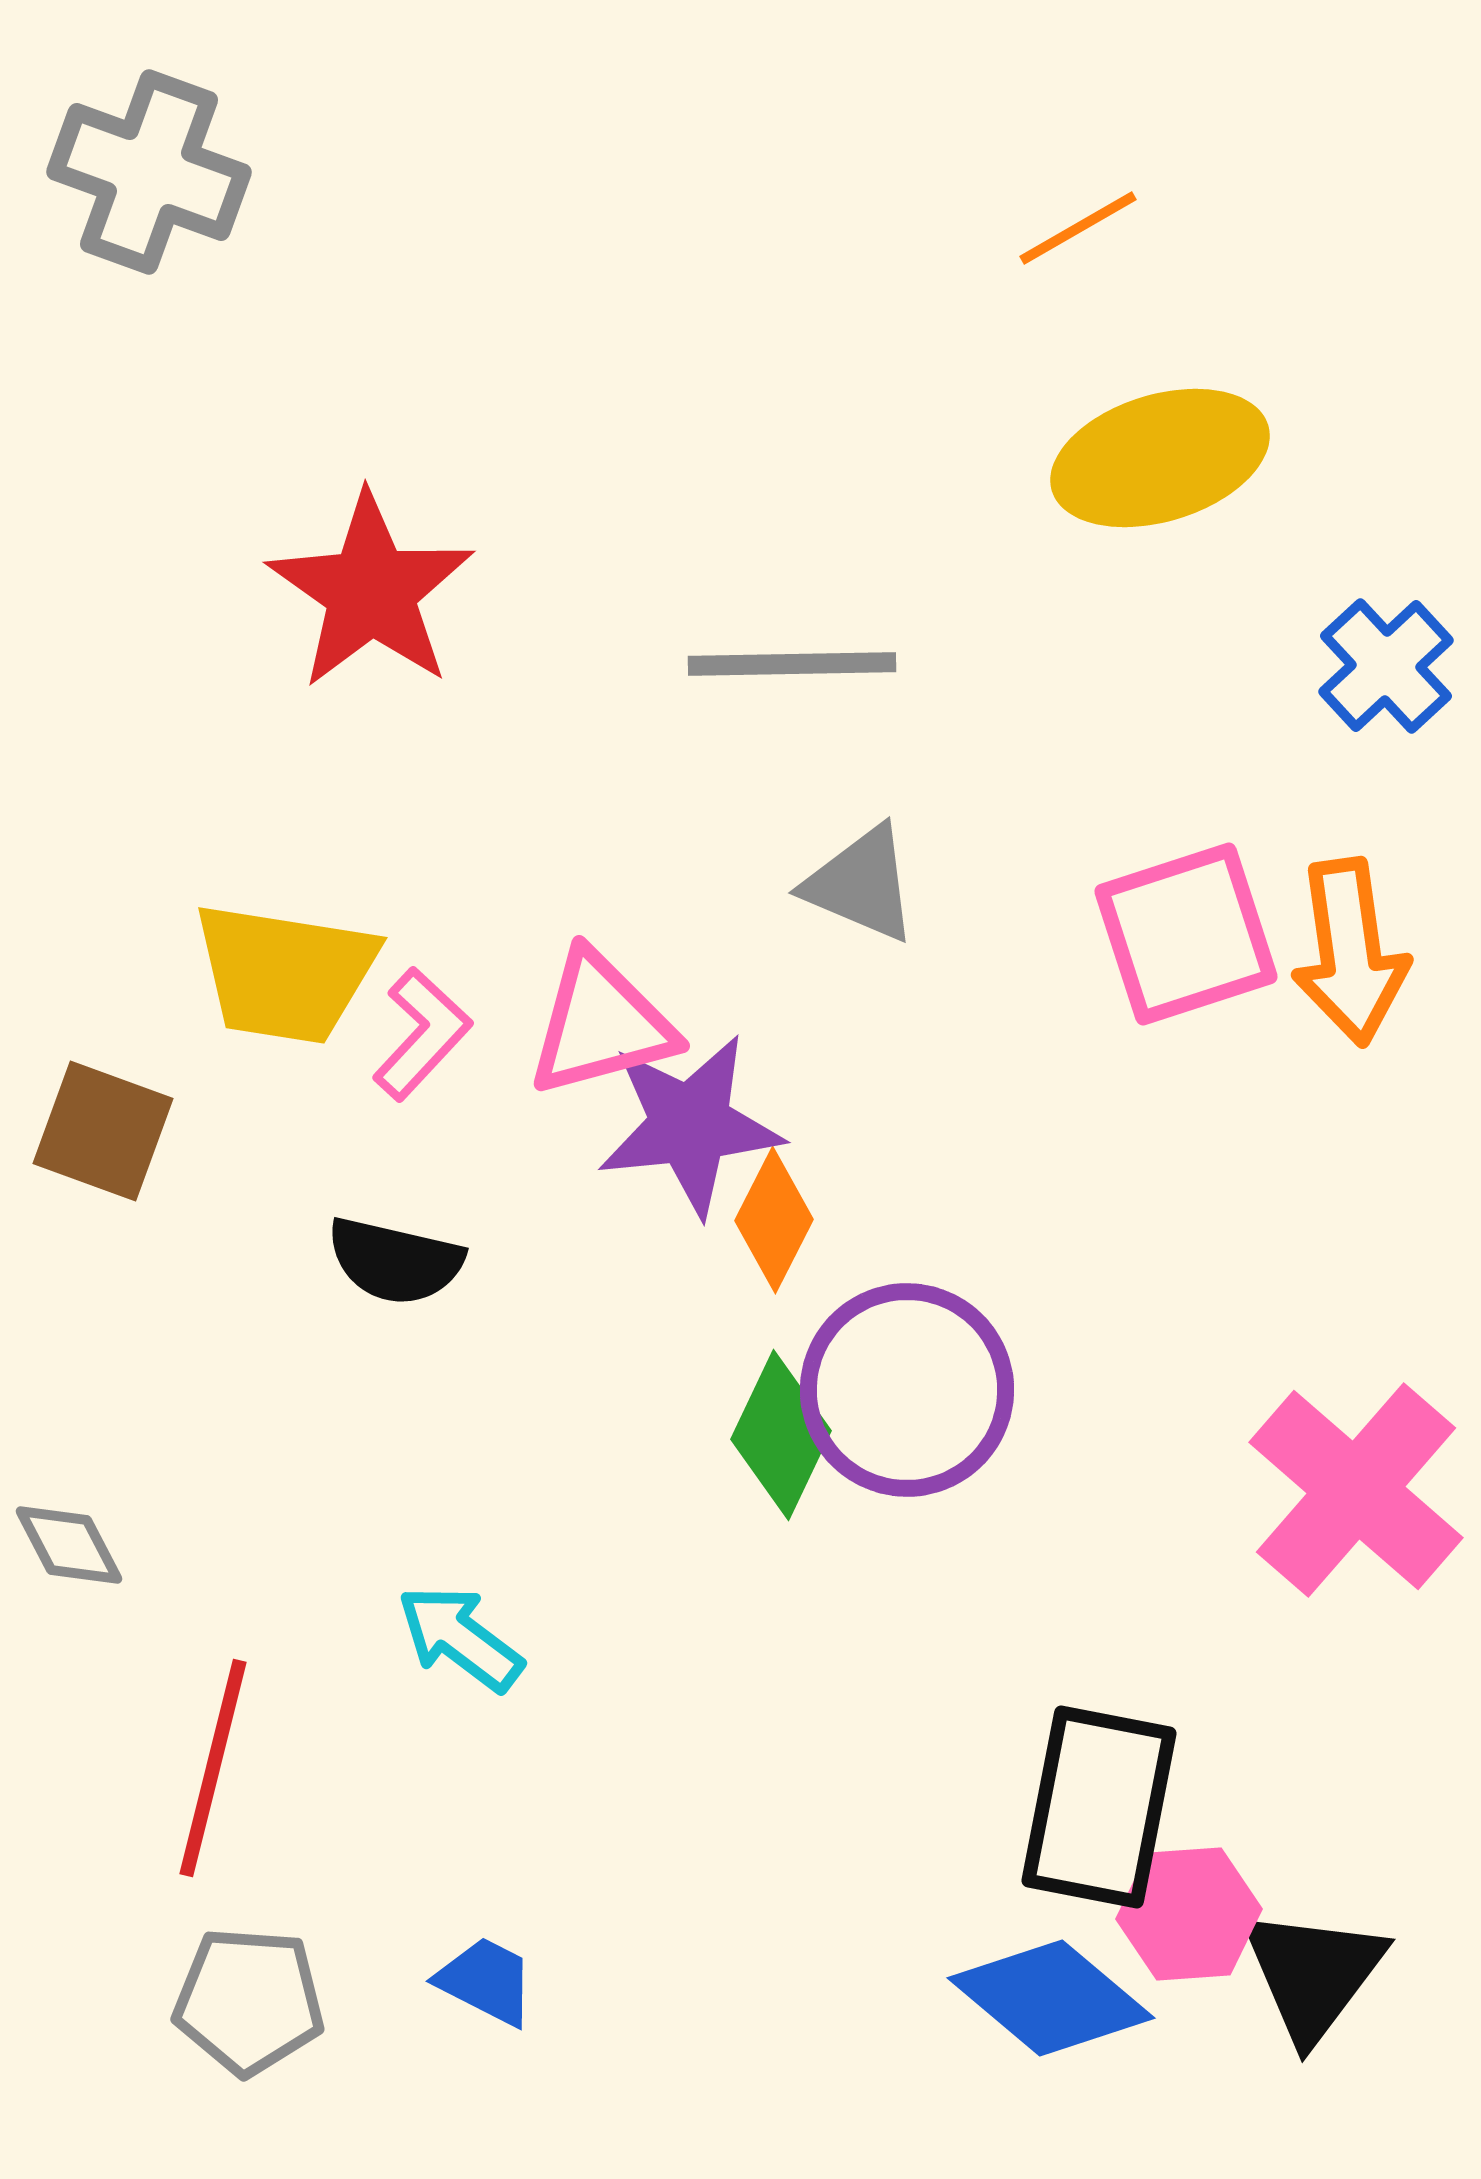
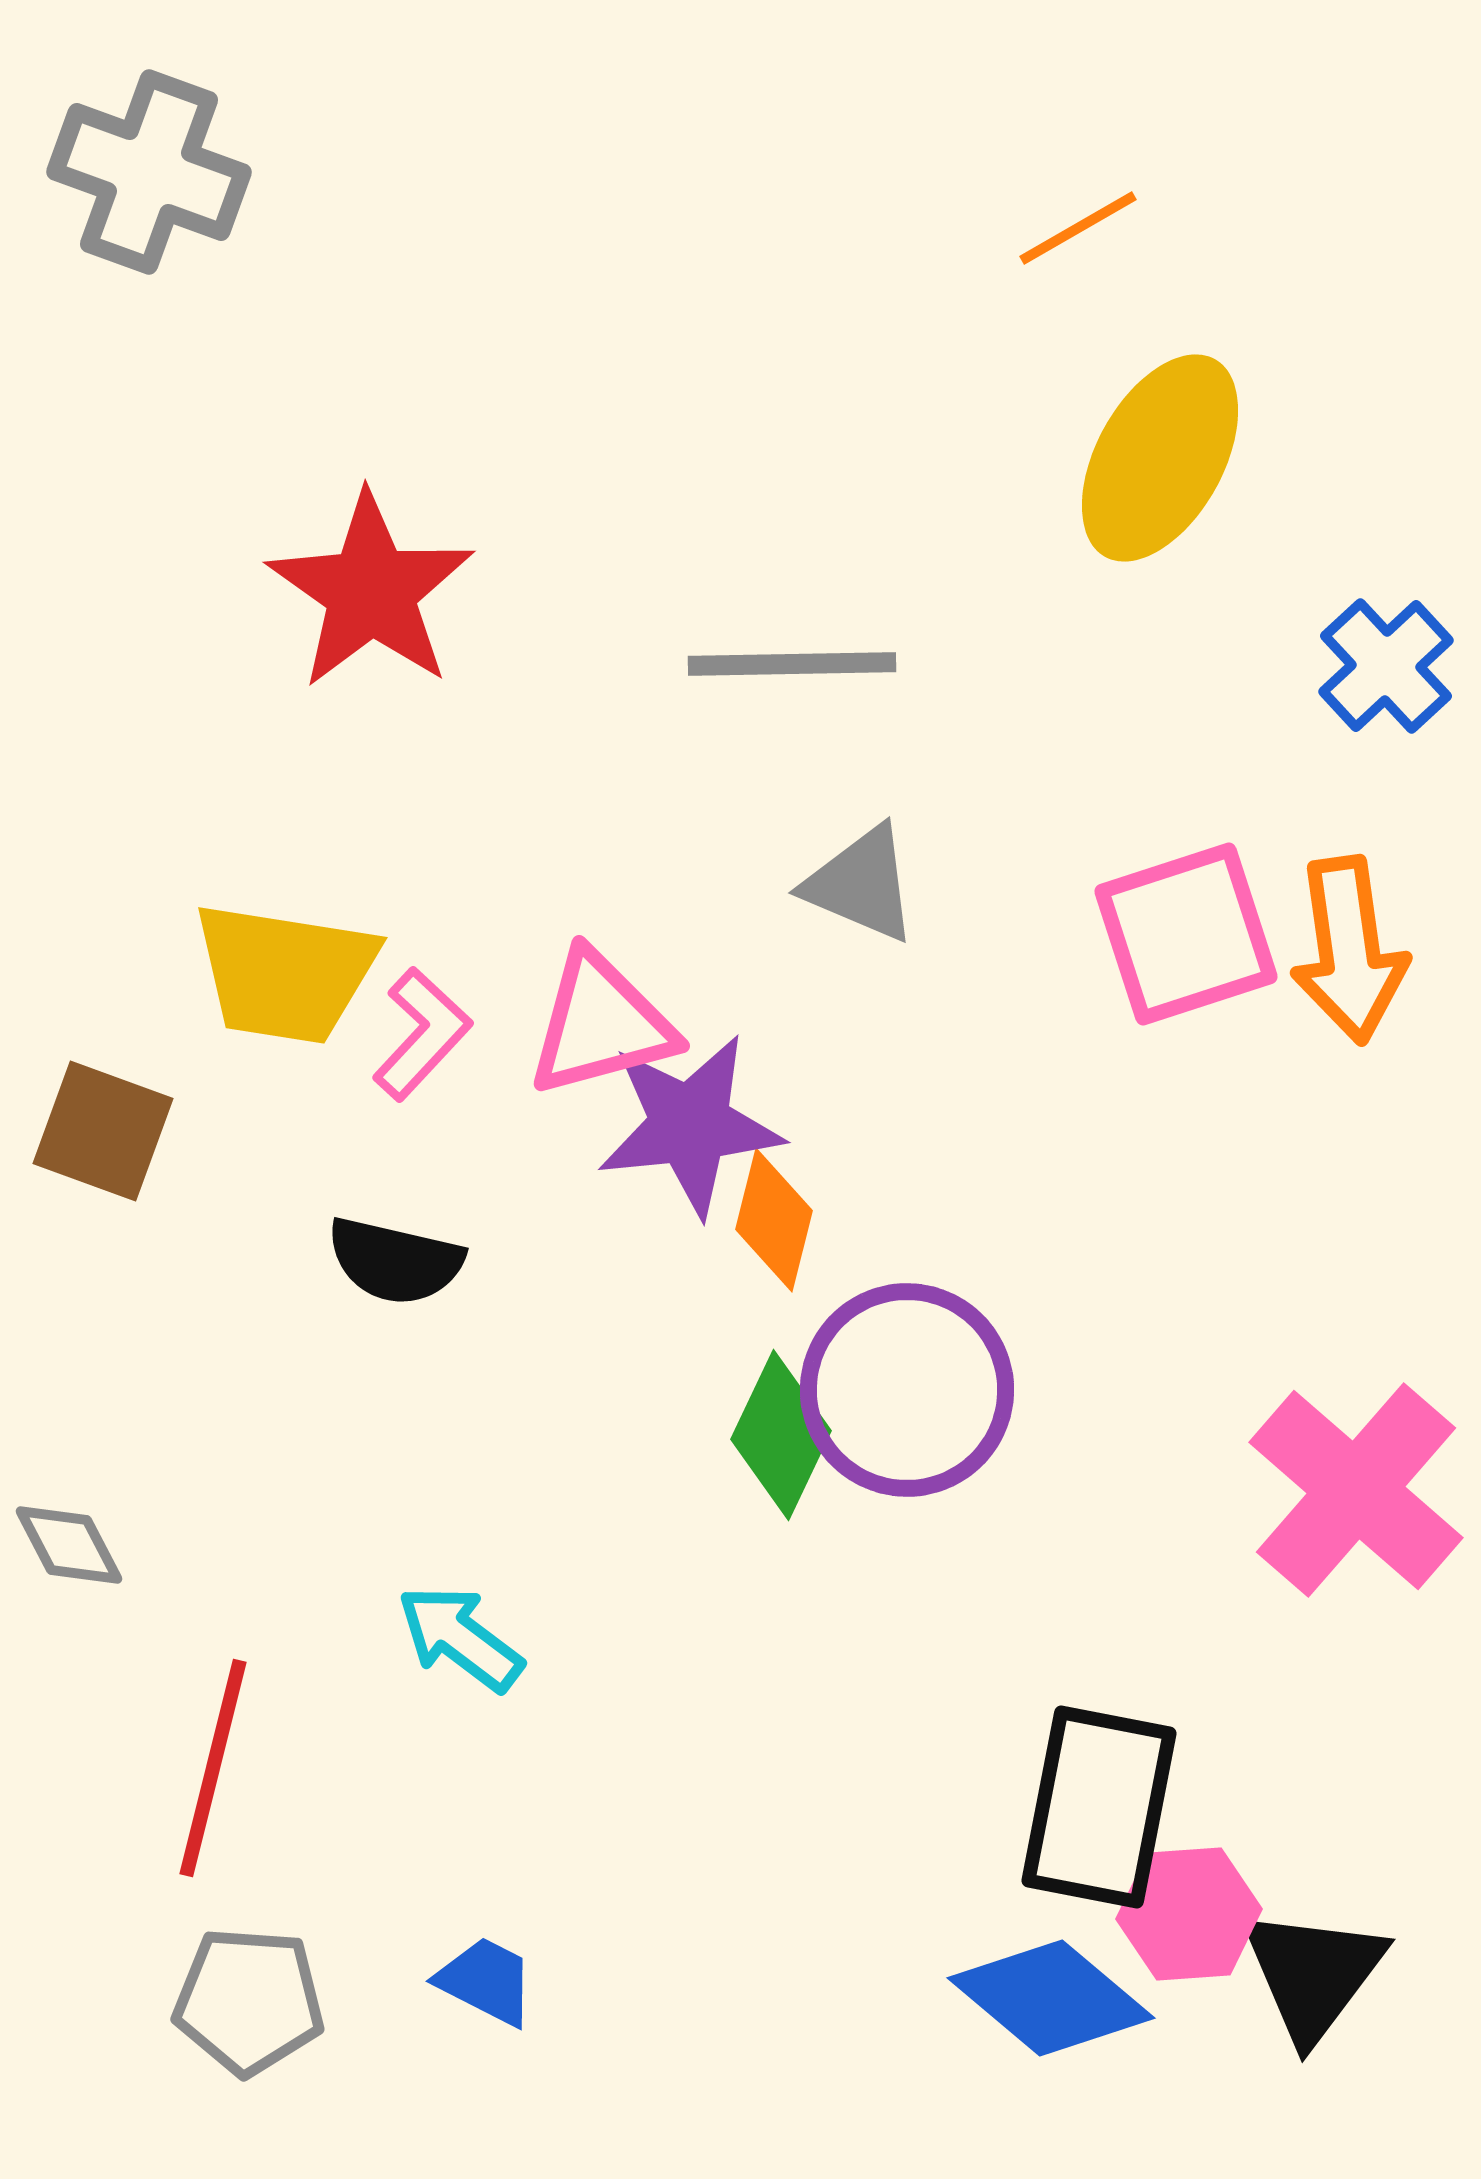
yellow ellipse: rotated 44 degrees counterclockwise
orange arrow: moved 1 px left, 2 px up
orange diamond: rotated 13 degrees counterclockwise
